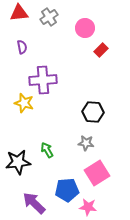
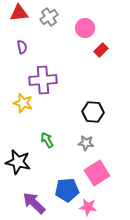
yellow star: moved 1 px left
green arrow: moved 10 px up
black star: rotated 20 degrees clockwise
